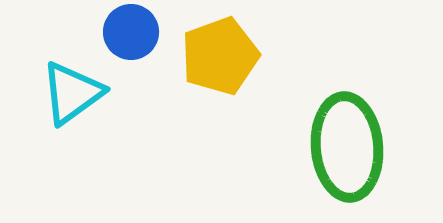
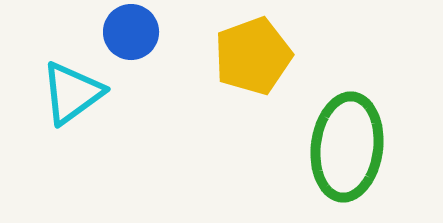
yellow pentagon: moved 33 px right
green ellipse: rotated 12 degrees clockwise
